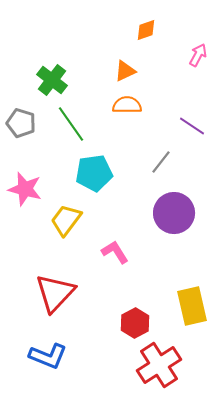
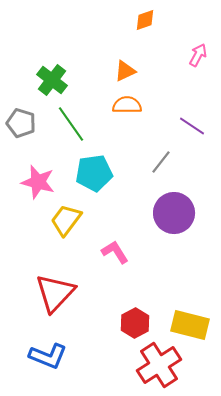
orange diamond: moved 1 px left, 10 px up
pink star: moved 13 px right, 7 px up
yellow rectangle: moved 2 px left, 19 px down; rotated 63 degrees counterclockwise
